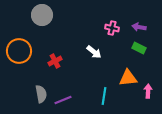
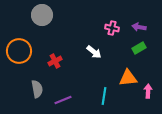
green rectangle: rotated 56 degrees counterclockwise
gray semicircle: moved 4 px left, 5 px up
